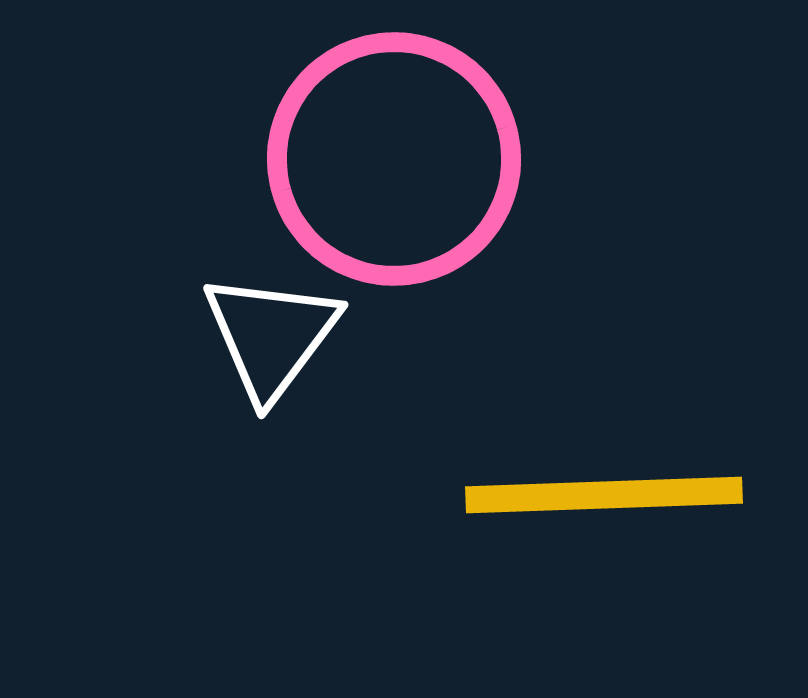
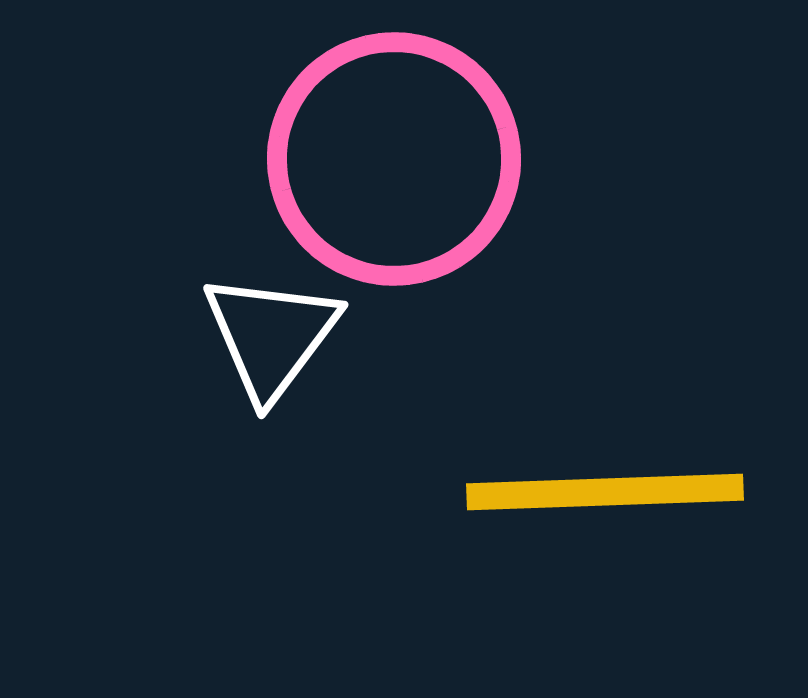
yellow line: moved 1 px right, 3 px up
